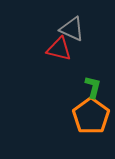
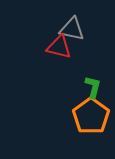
gray triangle: rotated 12 degrees counterclockwise
red triangle: moved 2 px up
